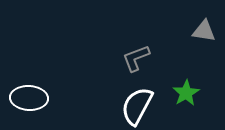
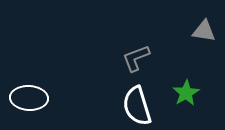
white semicircle: rotated 45 degrees counterclockwise
